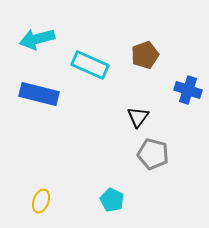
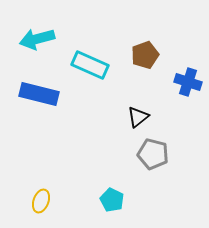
blue cross: moved 8 px up
black triangle: rotated 15 degrees clockwise
